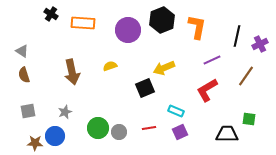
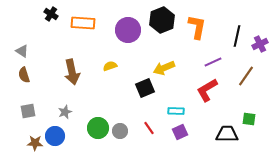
purple line: moved 1 px right, 2 px down
cyan rectangle: rotated 21 degrees counterclockwise
red line: rotated 64 degrees clockwise
gray circle: moved 1 px right, 1 px up
